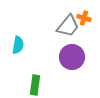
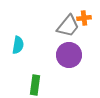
orange cross: rotated 24 degrees counterclockwise
purple circle: moved 3 px left, 2 px up
